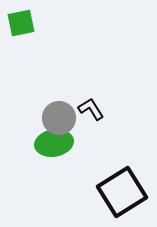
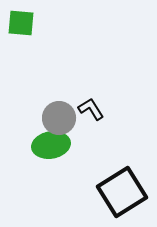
green square: rotated 16 degrees clockwise
green ellipse: moved 3 px left, 2 px down
